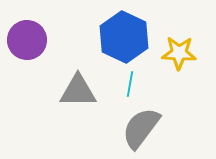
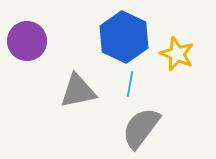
purple circle: moved 1 px down
yellow star: moved 2 px left, 1 px down; rotated 20 degrees clockwise
gray triangle: rotated 12 degrees counterclockwise
